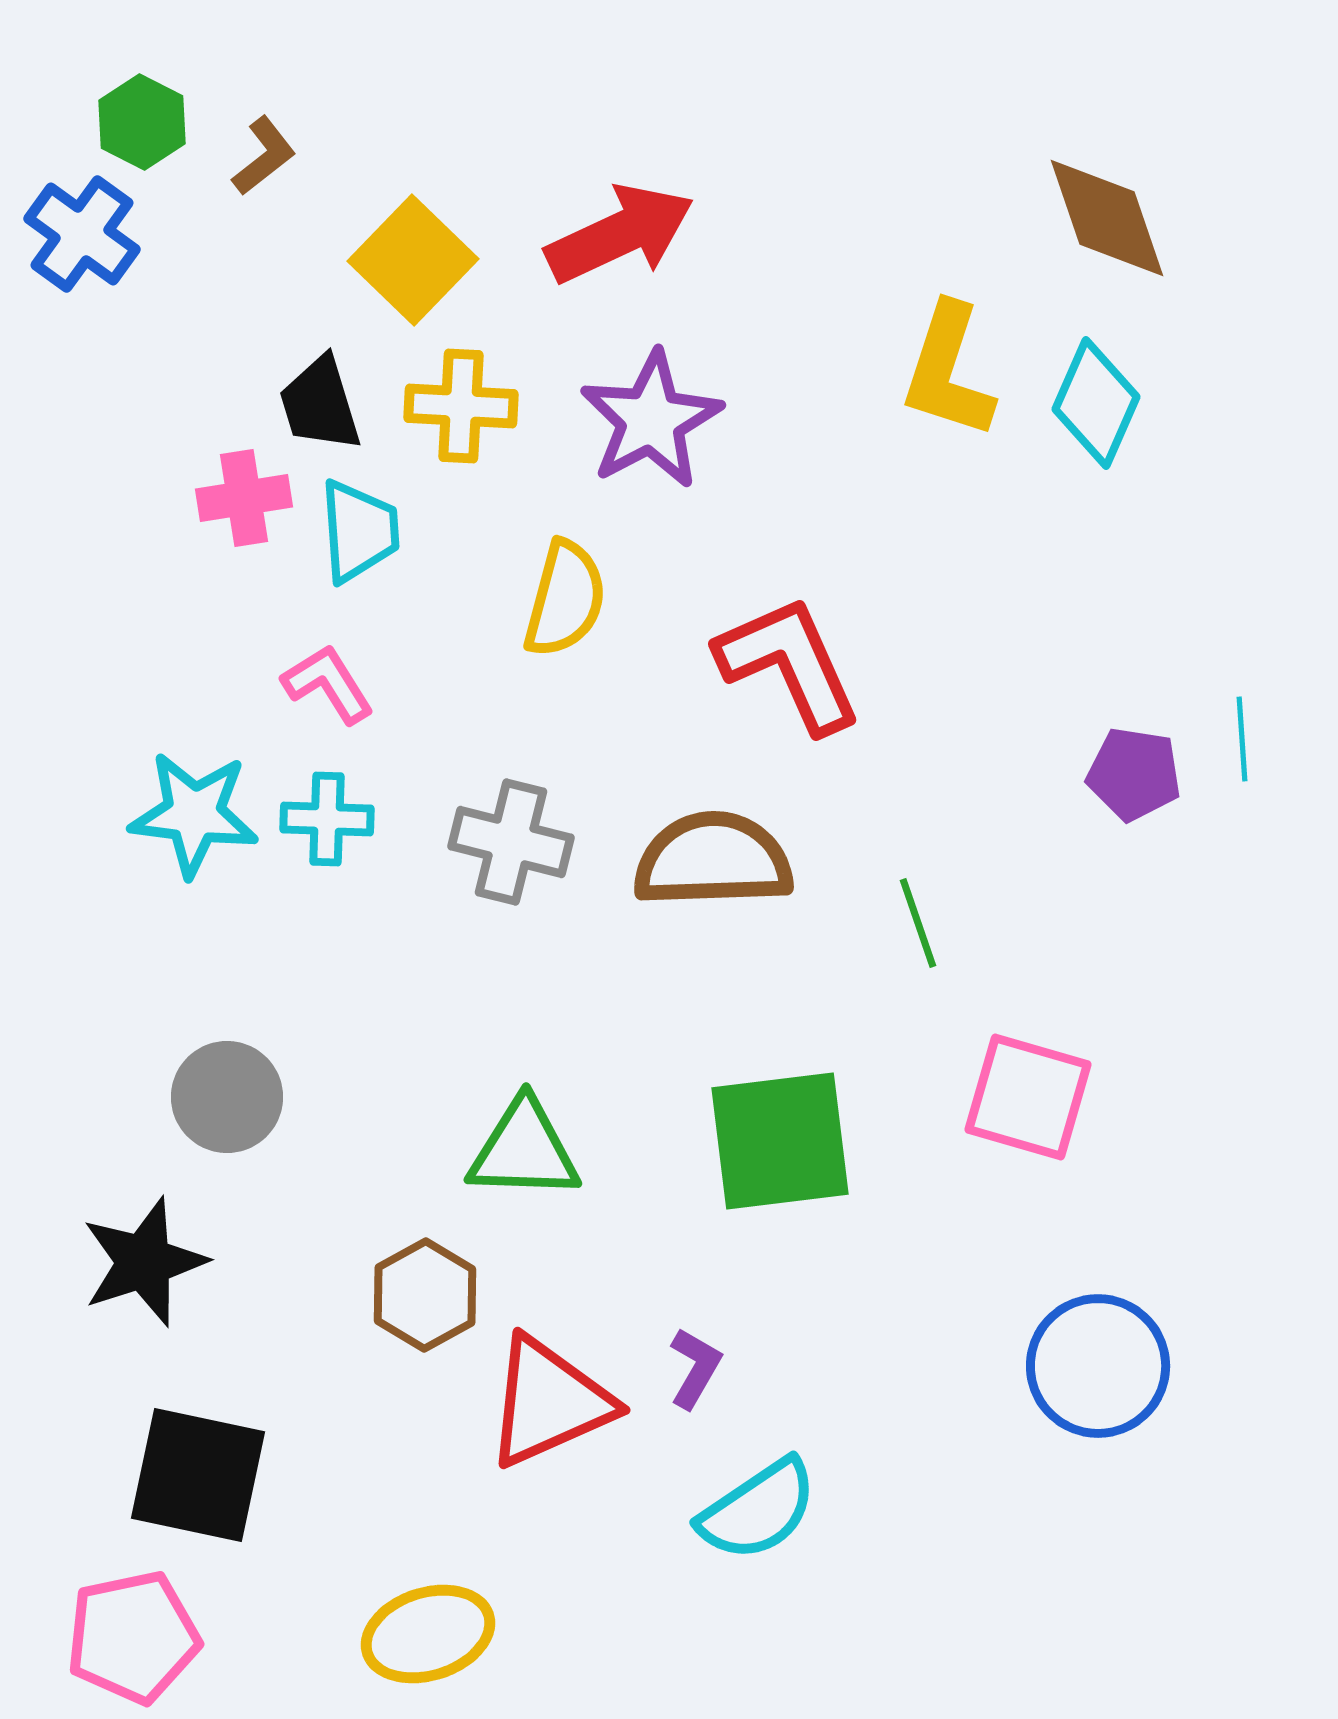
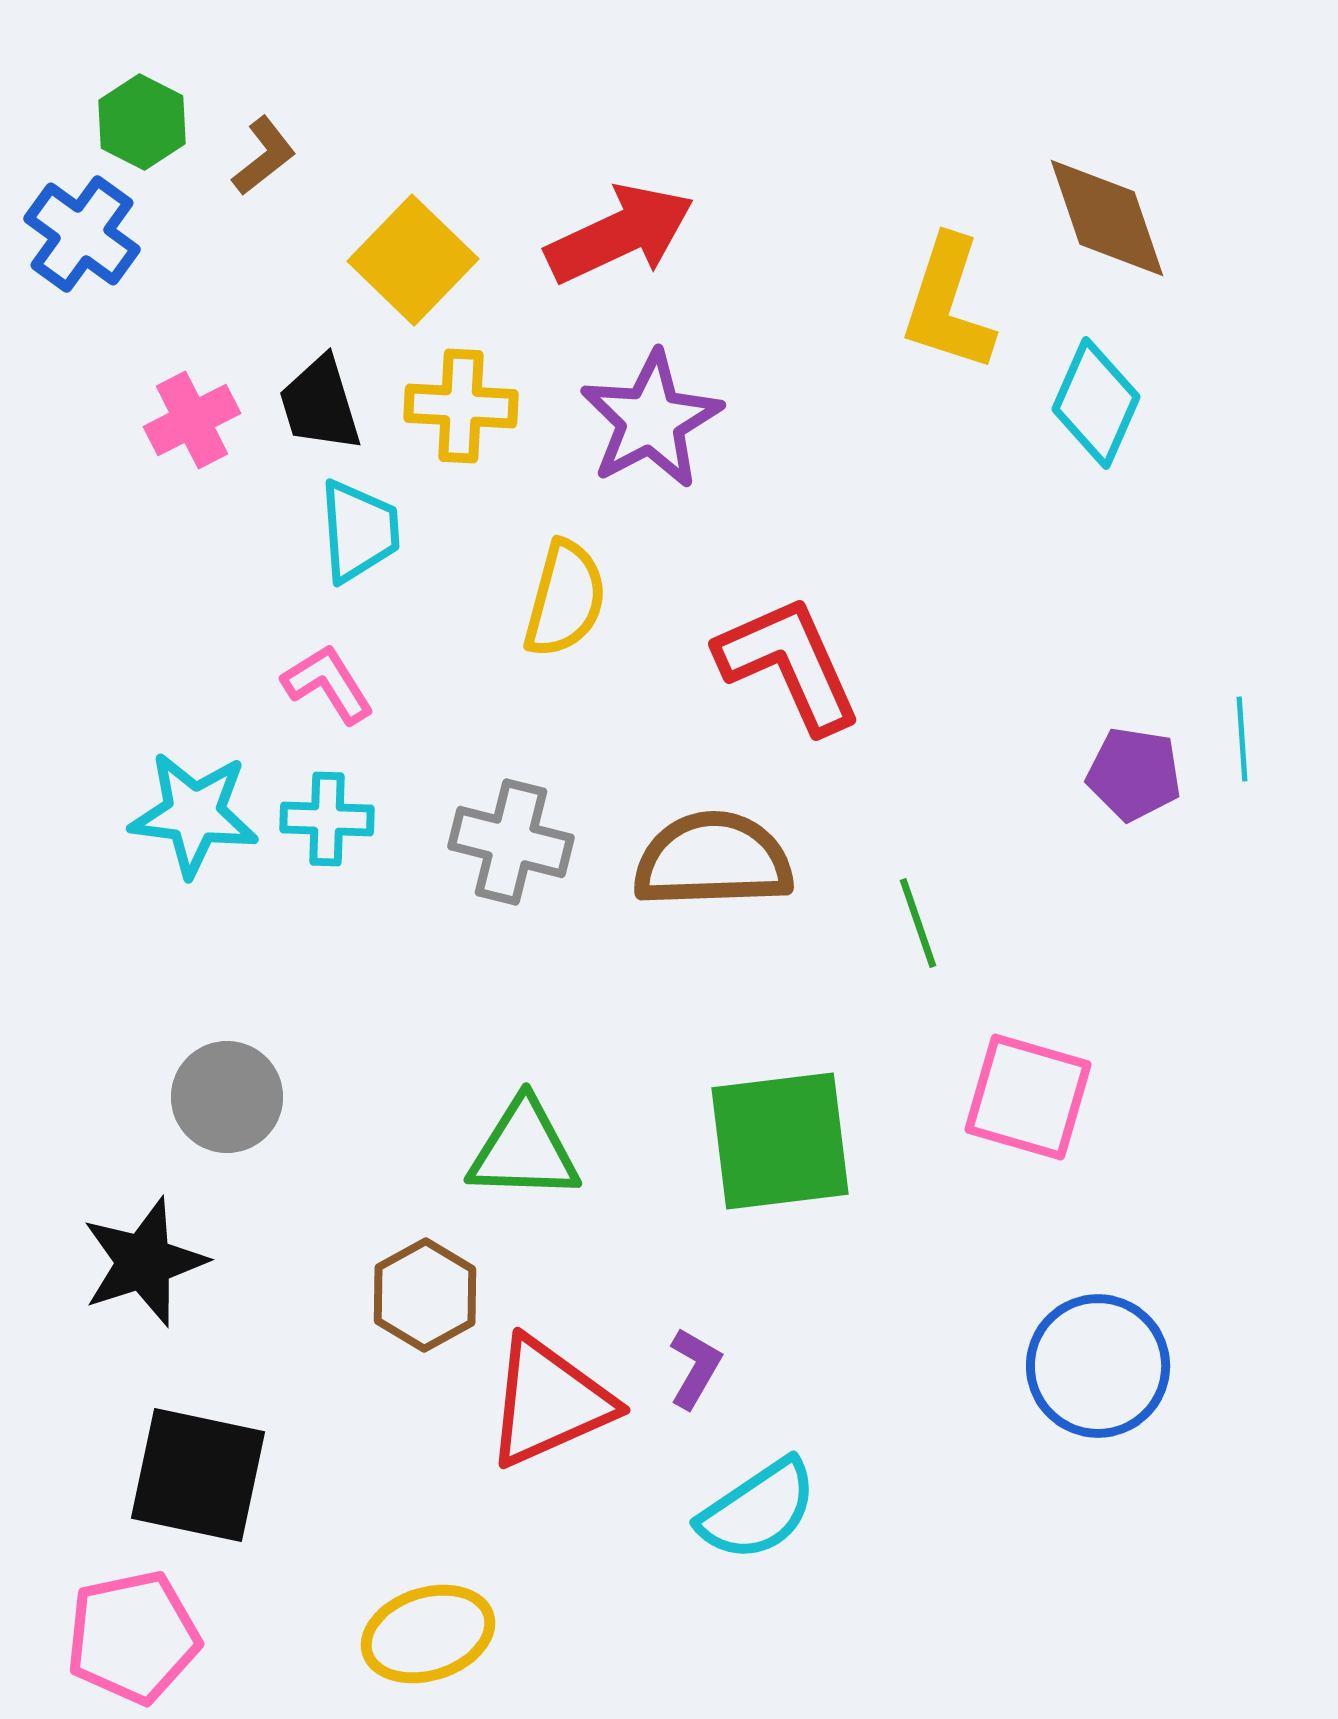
yellow L-shape: moved 67 px up
pink cross: moved 52 px left, 78 px up; rotated 18 degrees counterclockwise
